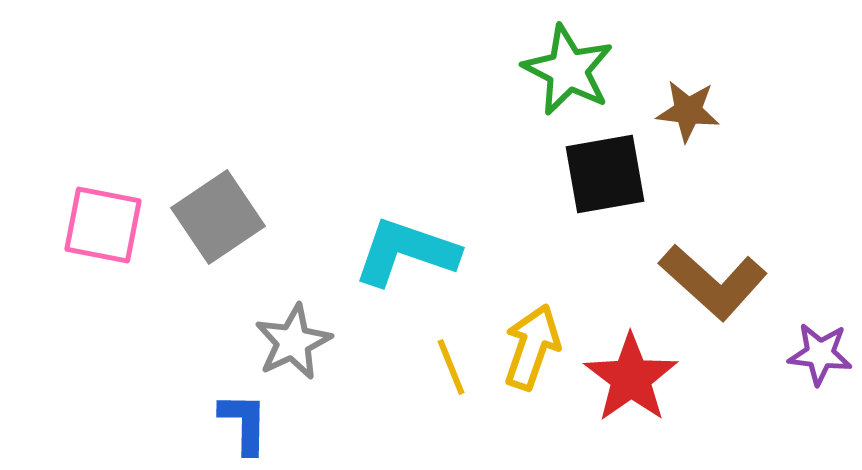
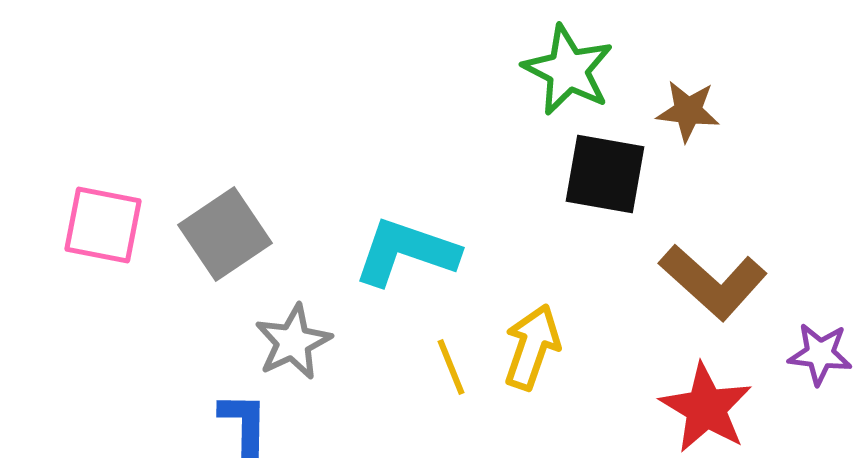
black square: rotated 20 degrees clockwise
gray square: moved 7 px right, 17 px down
red star: moved 75 px right, 30 px down; rotated 6 degrees counterclockwise
